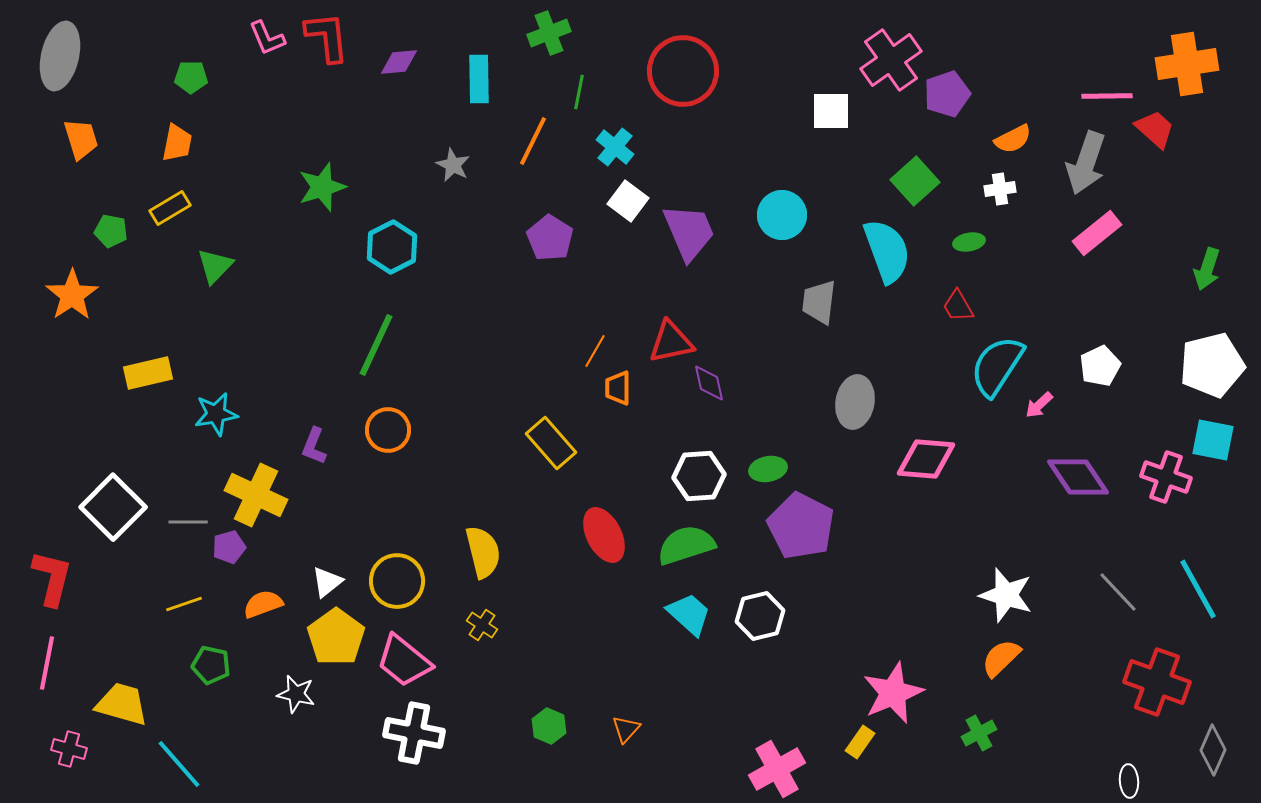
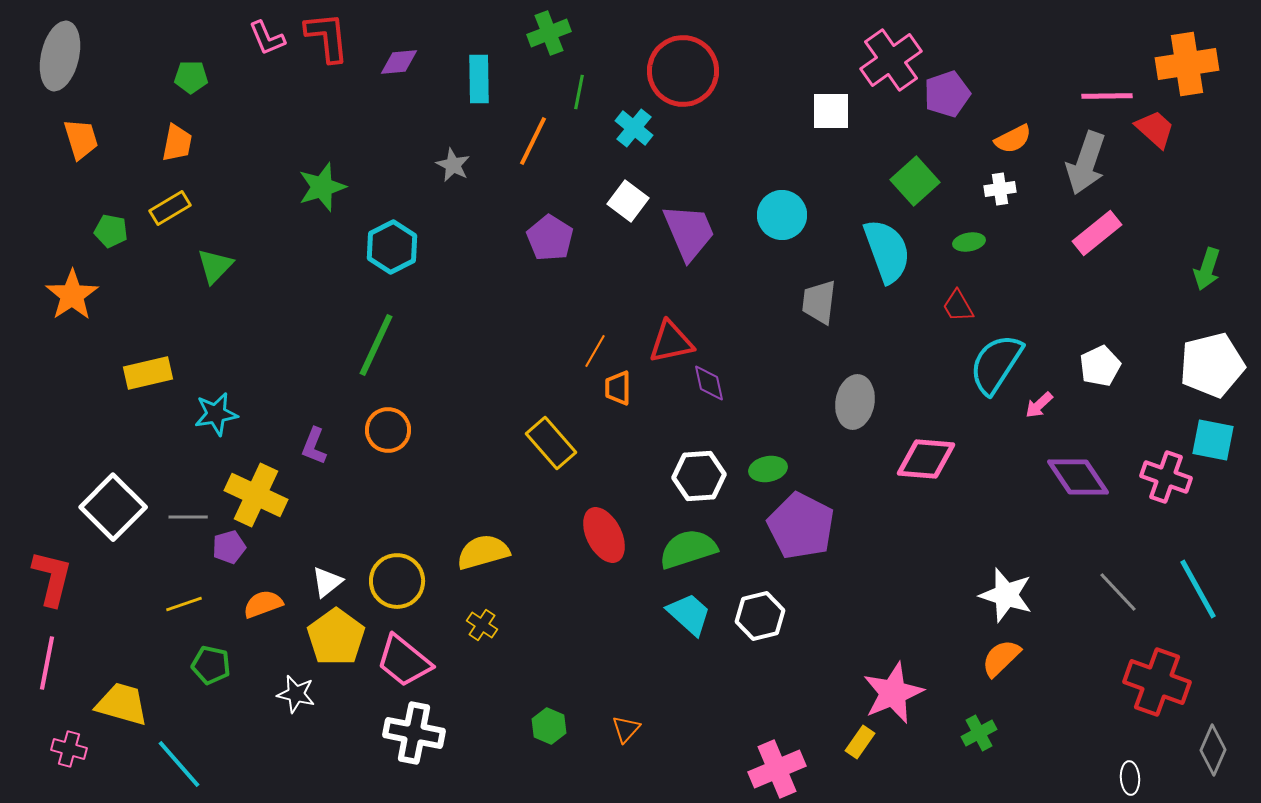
cyan cross at (615, 147): moved 19 px right, 19 px up
cyan semicircle at (997, 366): moved 1 px left, 2 px up
gray line at (188, 522): moved 5 px up
green semicircle at (686, 545): moved 2 px right, 4 px down
yellow semicircle at (483, 552): rotated 92 degrees counterclockwise
pink cross at (777, 769): rotated 6 degrees clockwise
white ellipse at (1129, 781): moved 1 px right, 3 px up
